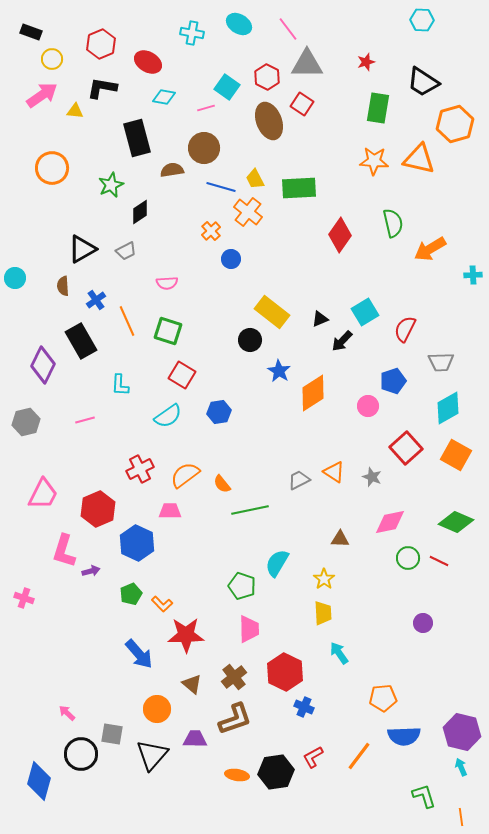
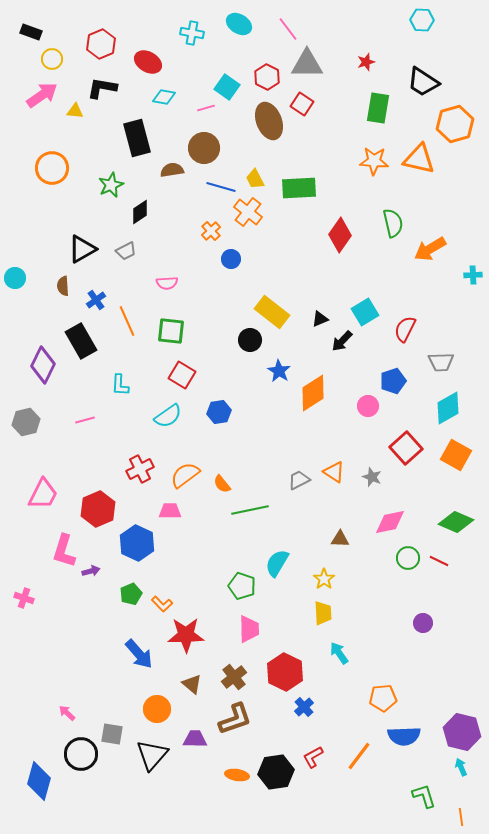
green square at (168, 331): moved 3 px right; rotated 12 degrees counterclockwise
blue cross at (304, 707): rotated 24 degrees clockwise
